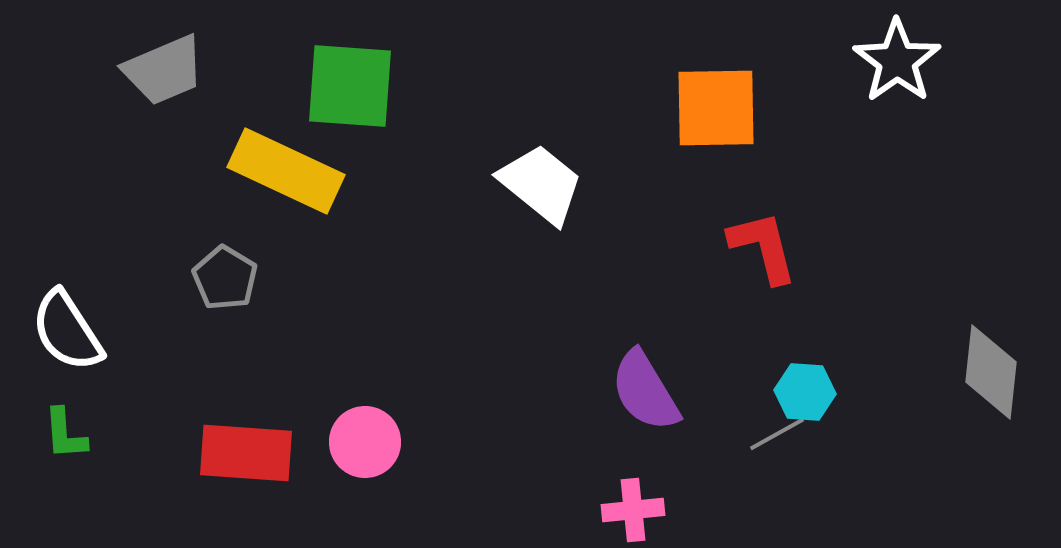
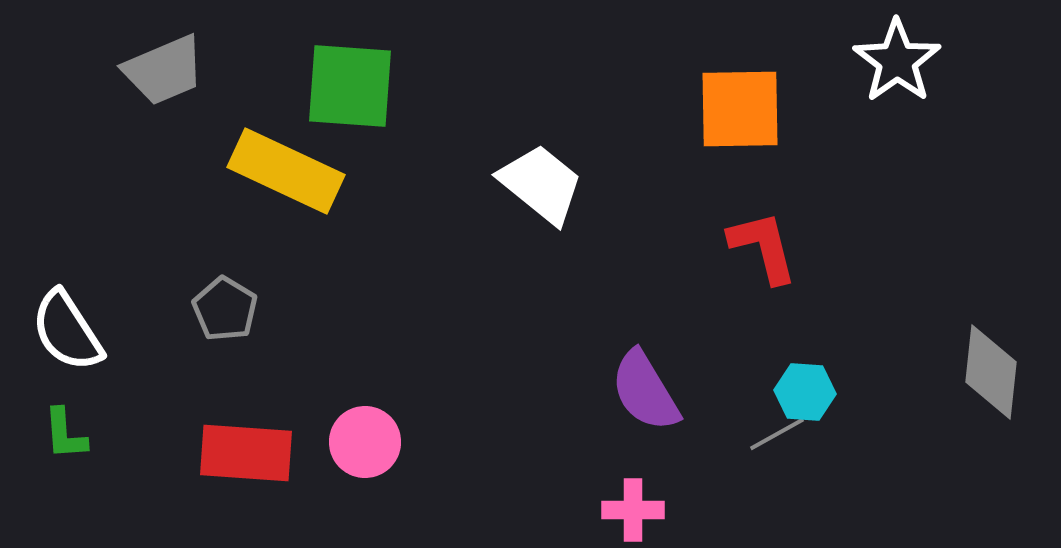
orange square: moved 24 px right, 1 px down
gray pentagon: moved 31 px down
pink cross: rotated 6 degrees clockwise
